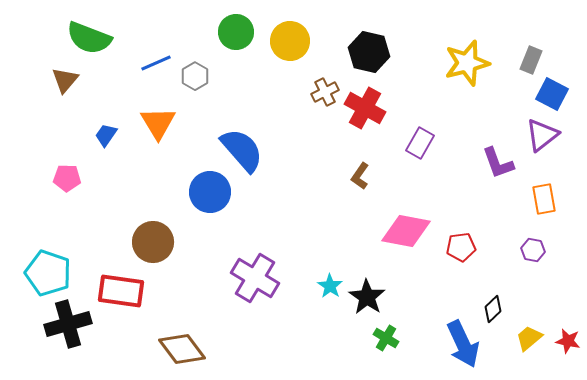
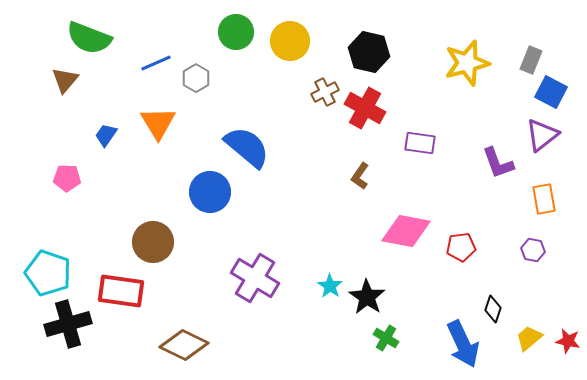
gray hexagon: moved 1 px right, 2 px down
blue square: moved 1 px left, 2 px up
purple rectangle: rotated 68 degrees clockwise
blue semicircle: moved 5 px right, 3 px up; rotated 9 degrees counterclockwise
black diamond: rotated 28 degrees counterclockwise
brown diamond: moved 2 px right, 4 px up; rotated 27 degrees counterclockwise
